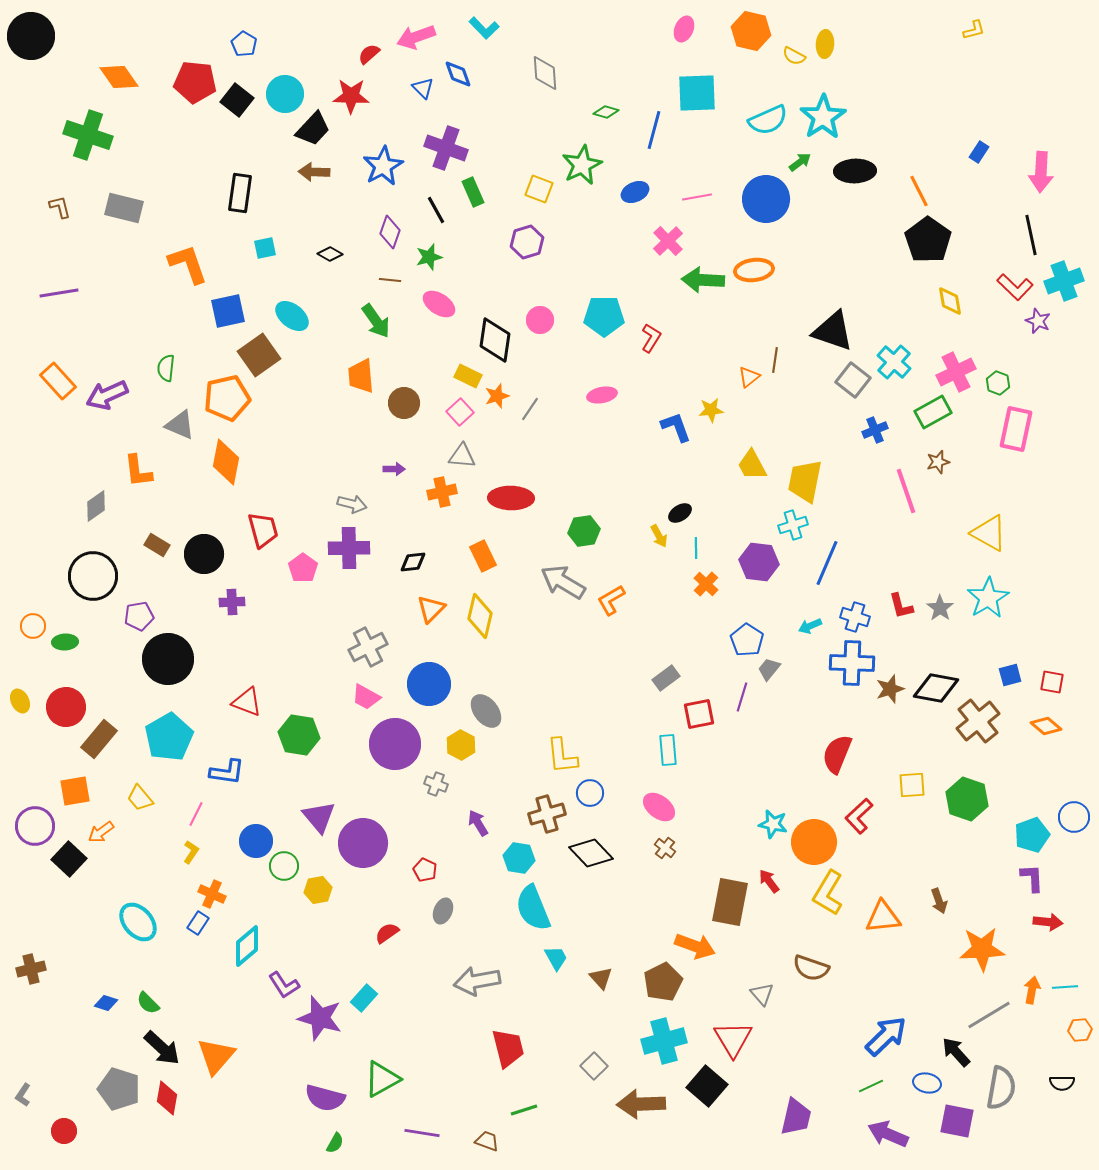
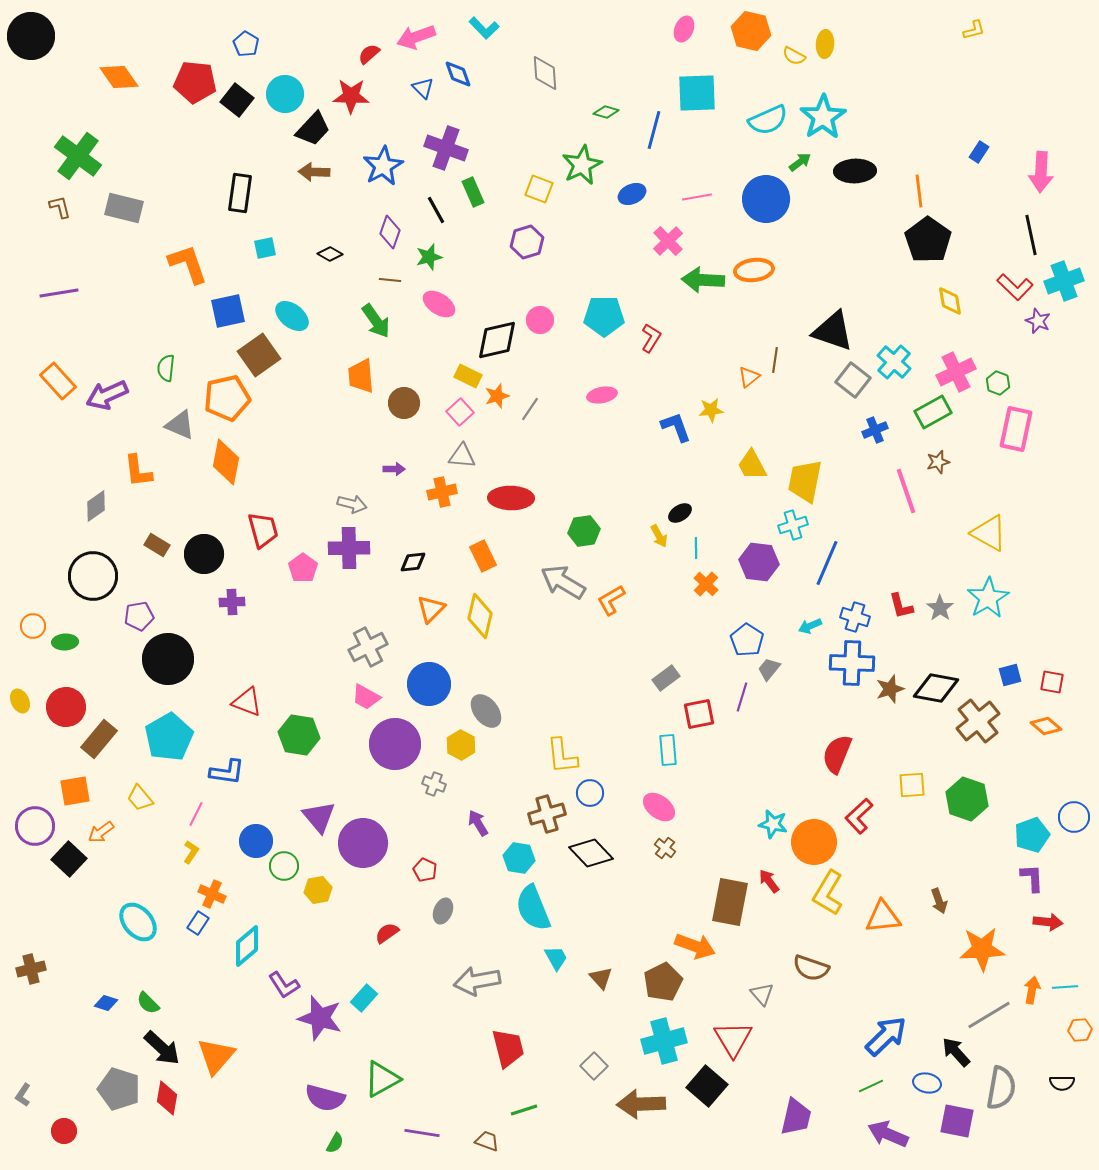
blue pentagon at (244, 44): moved 2 px right
green cross at (88, 135): moved 10 px left, 21 px down; rotated 18 degrees clockwise
orange line at (919, 191): rotated 20 degrees clockwise
blue ellipse at (635, 192): moved 3 px left, 2 px down
black diamond at (495, 340): moved 2 px right; rotated 69 degrees clockwise
gray cross at (436, 784): moved 2 px left
